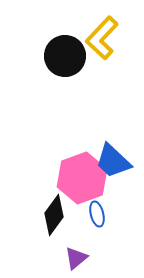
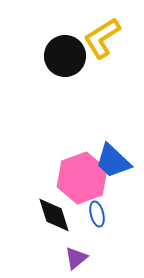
yellow L-shape: rotated 15 degrees clockwise
black diamond: rotated 54 degrees counterclockwise
